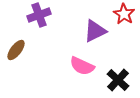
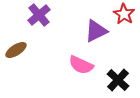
purple cross: rotated 20 degrees counterclockwise
purple triangle: moved 1 px right
brown ellipse: rotated 20 degrees clockwise
pink semicircle: moved 1 px left, 1 px up
